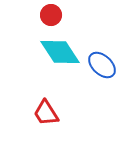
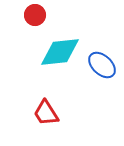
red circle: moved 16 px left
cyan diamond: rotated 63 degrees counterclockwise
